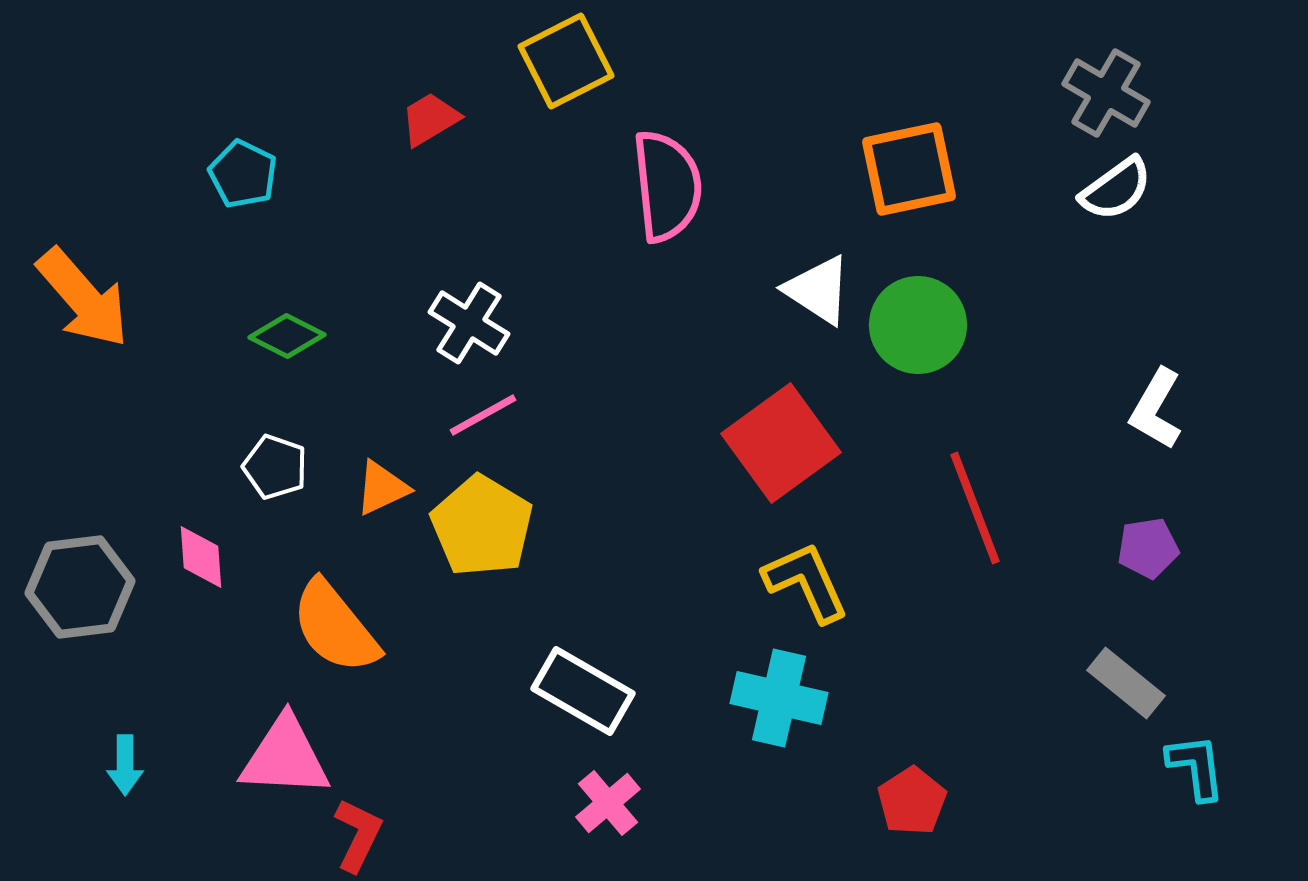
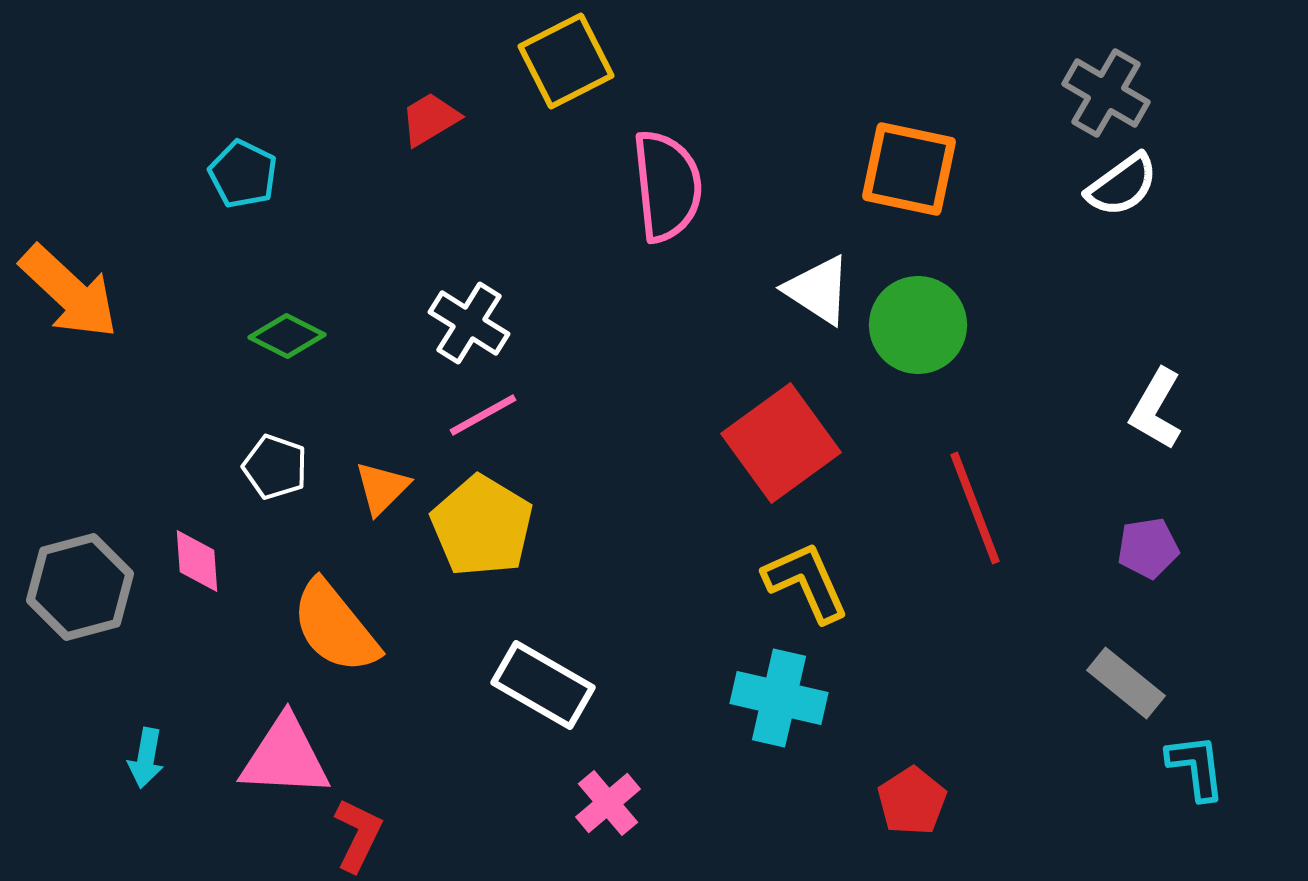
orange square: rotated 24 degrees clockwise
white semicircle: moved 6 px right, 4 px up
orange arrow: moved 14 px left, 6 px up; rotated 6 degrees counterclockwise
orange triangle: rotated 20 degrees counterclockwise
pink diamond: moved 4 px left, 4 px down
gray hexagon: rotated 8 degrees counterclockwise
white rectangle: moved 40 px left, 6 px up
cyan arrow: moved 21 px right, 7 px up; rotated 10 degrees clockwise
